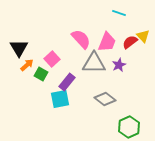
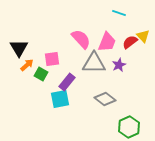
pink square: rotated 35 degrees clockwise
